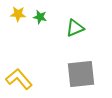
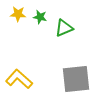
green triangle: moved 11 px left
gray square: moved 5 px left, 5 px down
yellow L-shape: rotated 8 degrees counterclockwise
